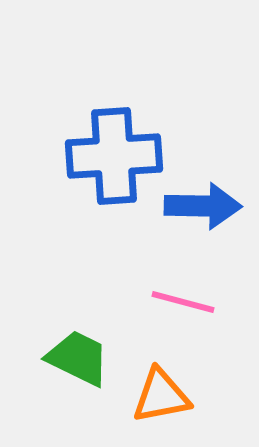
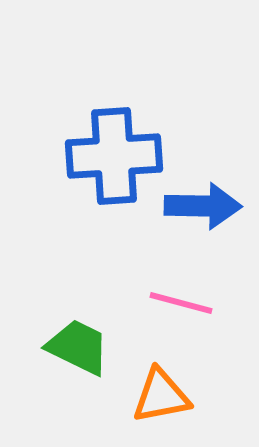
pink line: moved 2 px left, 1 px down
green trapezoid: moved 11 px up
